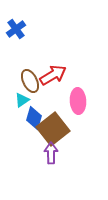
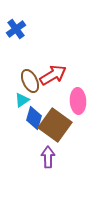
brown square: moved 2 px right, 4 px up; rotated 16 degrees counterclockwise
purple arrow: moved 3 px left, 4 px down
